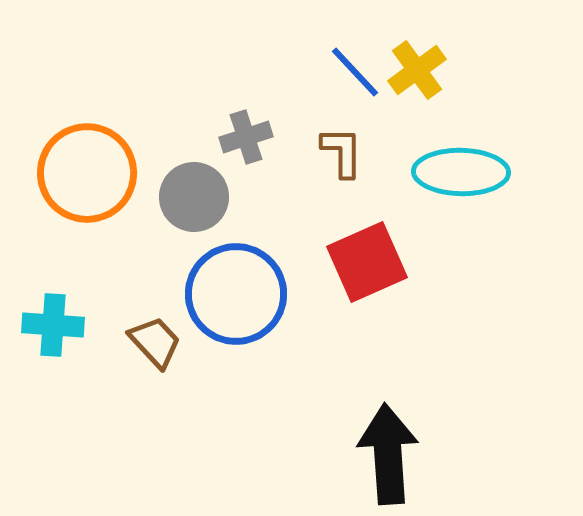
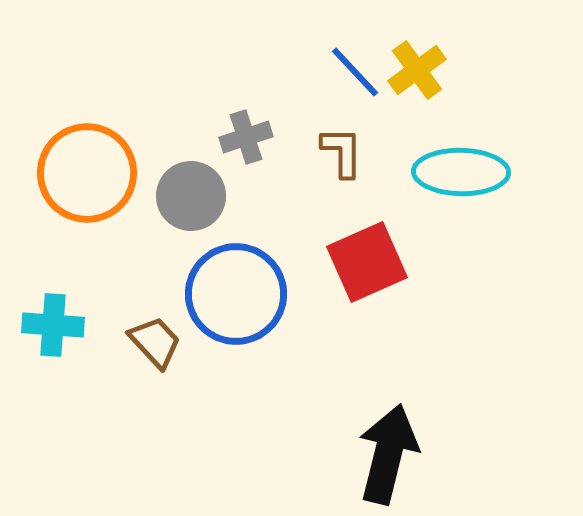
gray circle: moved 3 px left, 1 px up
black arrow: rotated 18 degrees clockwise
